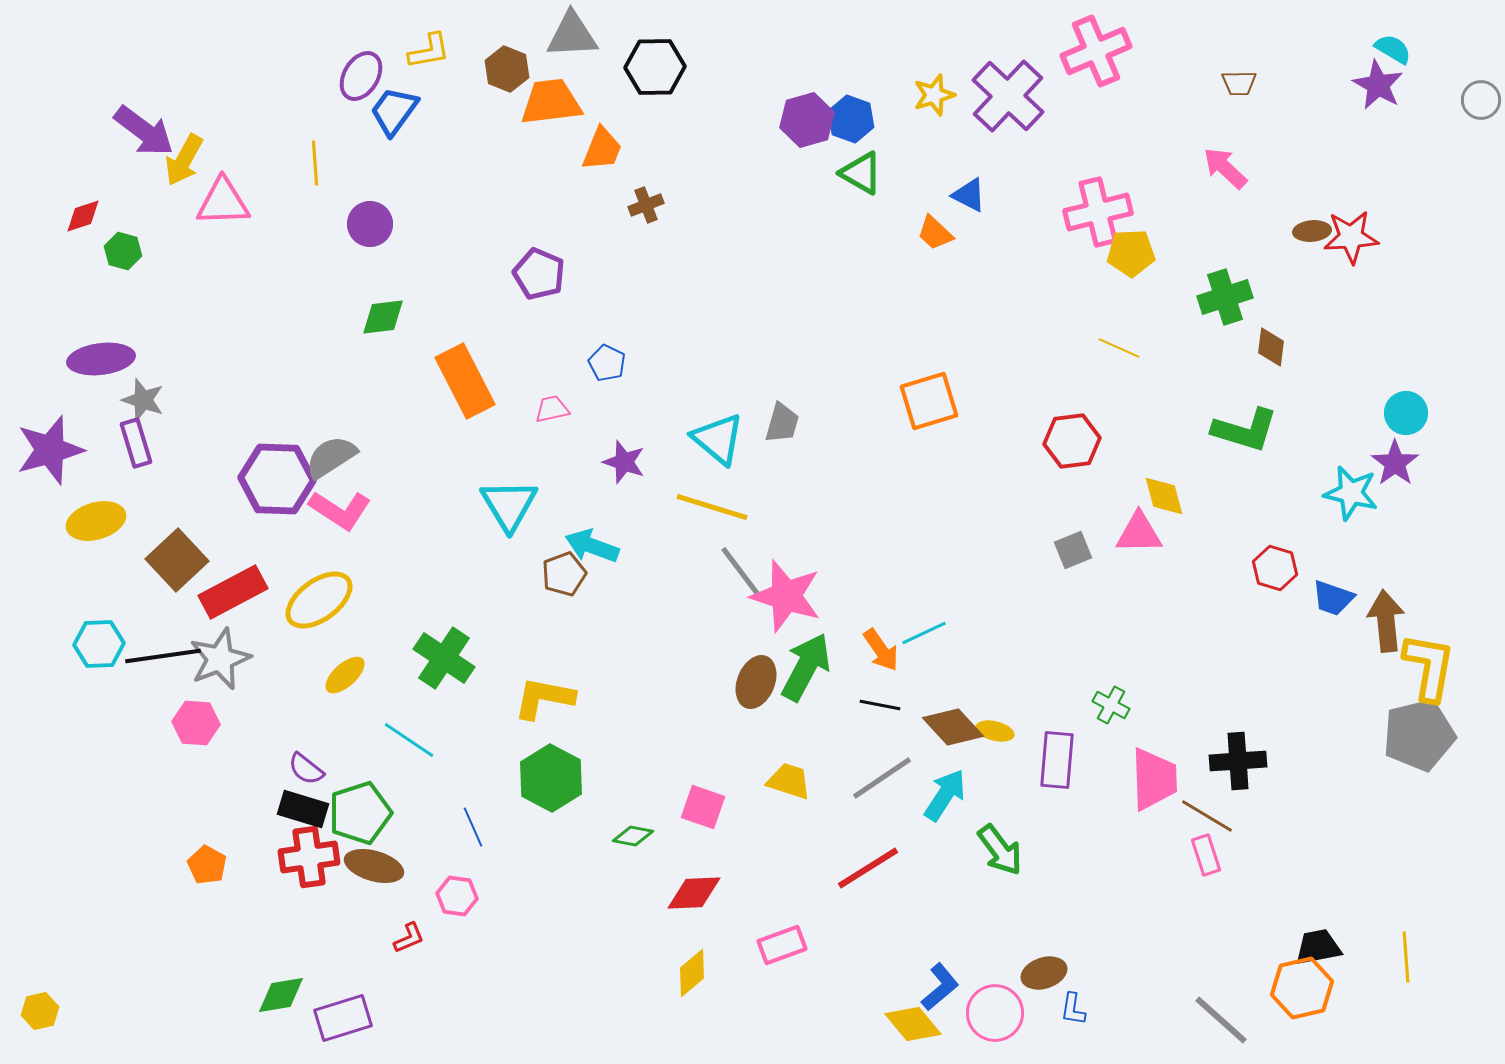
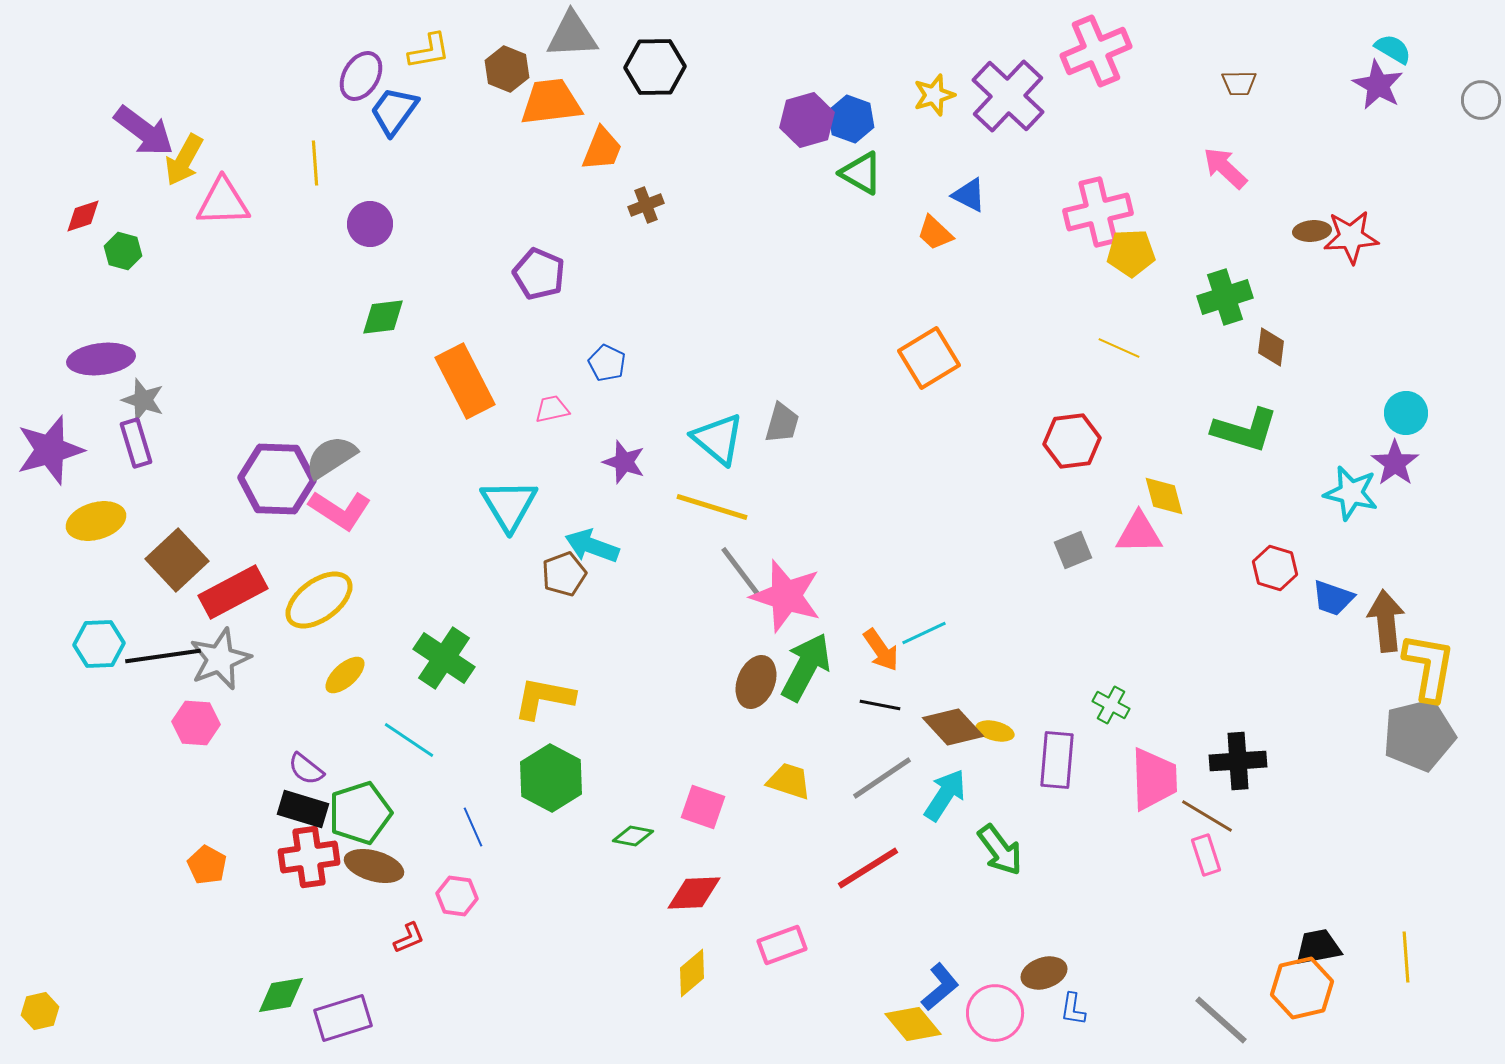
orange square at (929, 401): moved 43 px up; rotated 14 degrees counterclockwise
